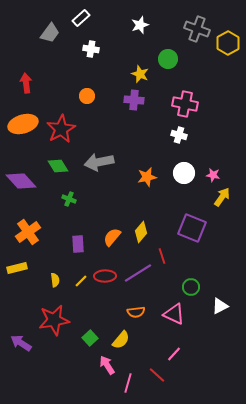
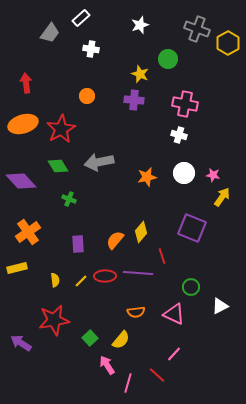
orange semicircle at (112, 237): moved 3 px right, 3 px down
purple line at (138, 273): rotated 36 degrees clockwise
